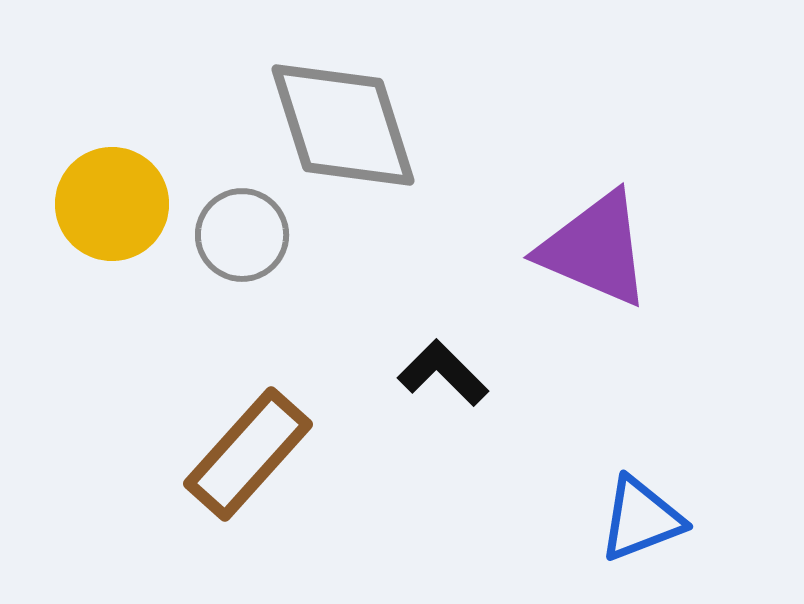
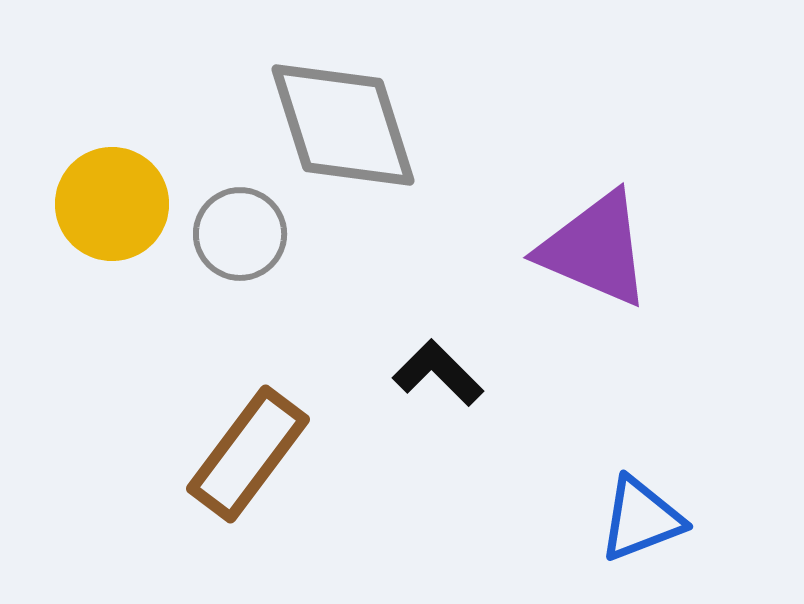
gray circle: moved 2 px left, 1 px up
black L-shape: moved 5 px left
brown rectangle: rotated 5 degrees counterclockwise
